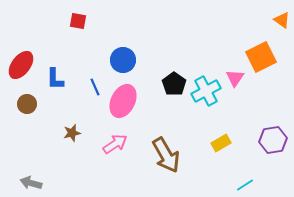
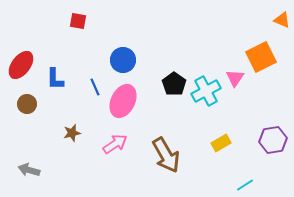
orange triangle: rotated 12 degrees counterclockwise
gray arrow: moved 2 px left, 13 px up
